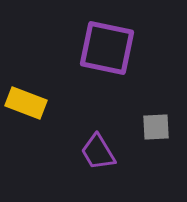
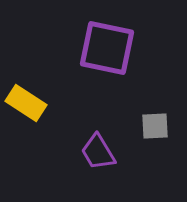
yellow rectangle: rotated 12 degrees clockwise
gray square: moved 1 px left, 1 px up
